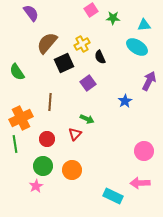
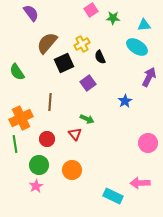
purple arrow: moved 4 px up
red triangle: rotated 24 degrees counterclockwise
pink circle: moved 4 px right, 8 px up
green circle: moved 4 px left, 1 px up
